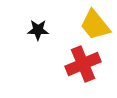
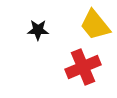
red cross: moved 3 px down
